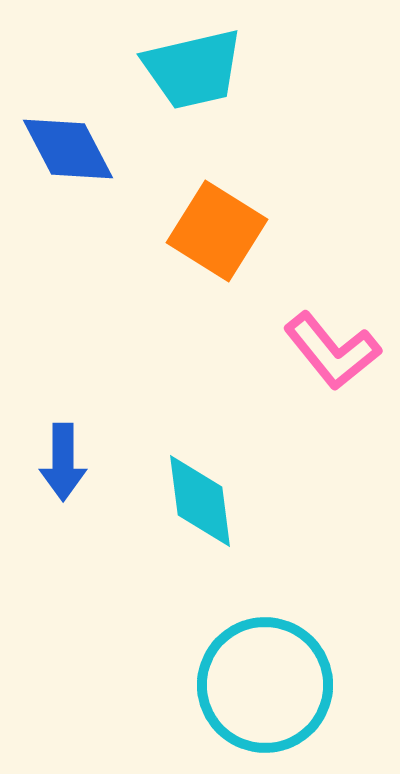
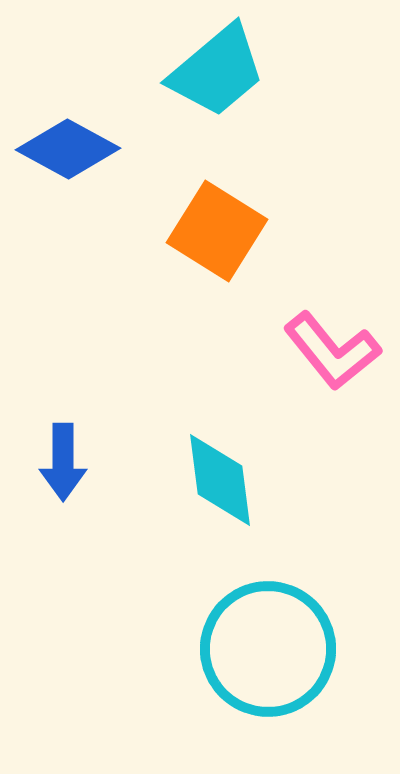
cyan trapezoid: moved 24 px right, 2 px down; rotated 27 degrees counterclockwise
blue diamond: rotated 34 degrees counterclockwise
cyan diamond: moved 20 px right, 21 px up
cyan circle: moved 3 px right, 36 px up
